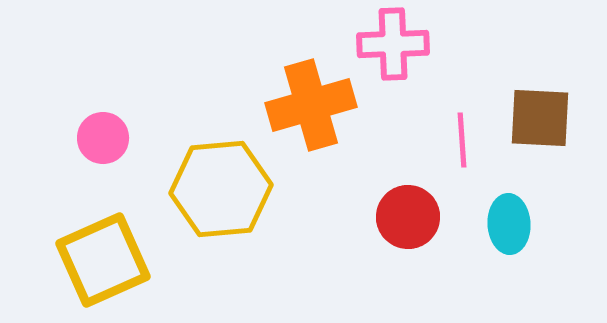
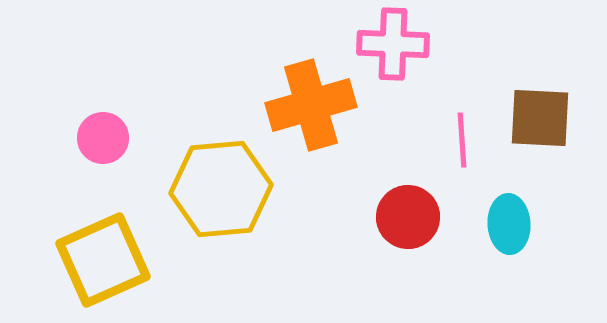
pink cross: rotated 4 degrees clockwise
